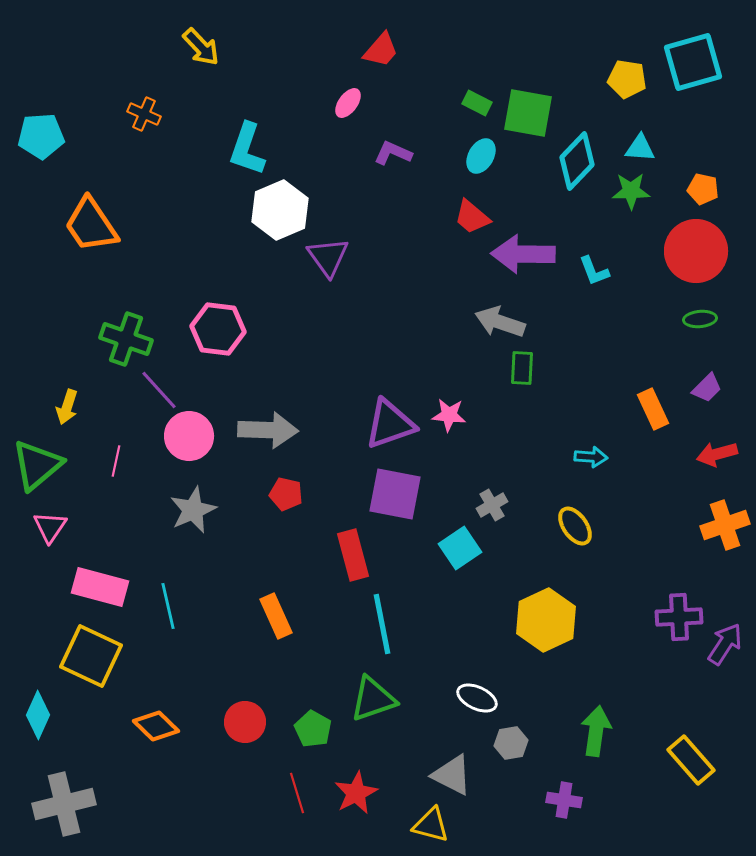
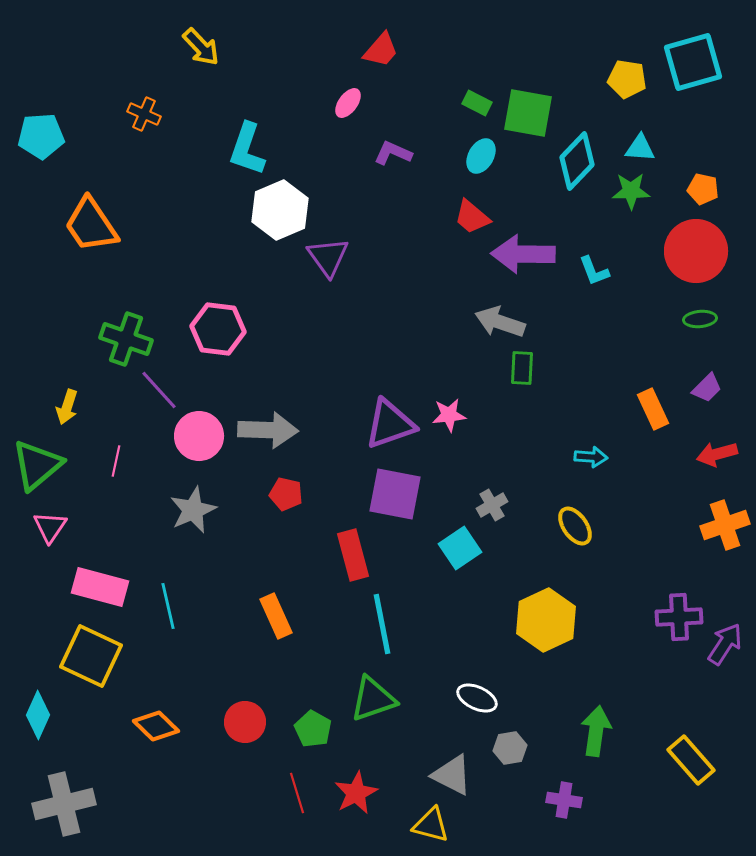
pink star at (449, 415): rotated 12 degrees counterclockwise
pink circle at (189, 436): moved 10 px right
gray hexagon at (511, 743): moved 1 px left, 5 px down
